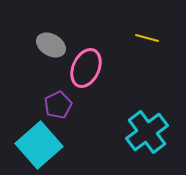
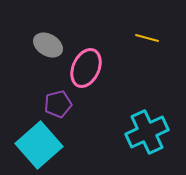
gray ellipse: moved 3 px left
purple pentagon: moved 1 px up; rotated 12 degrees clockwise
cyan cross: rotated 12 degrees clockwise
